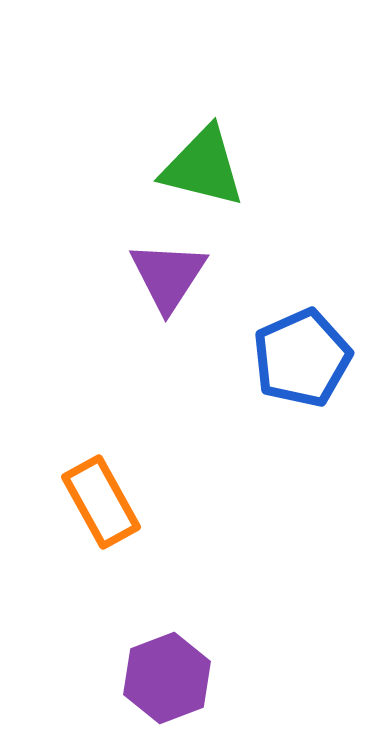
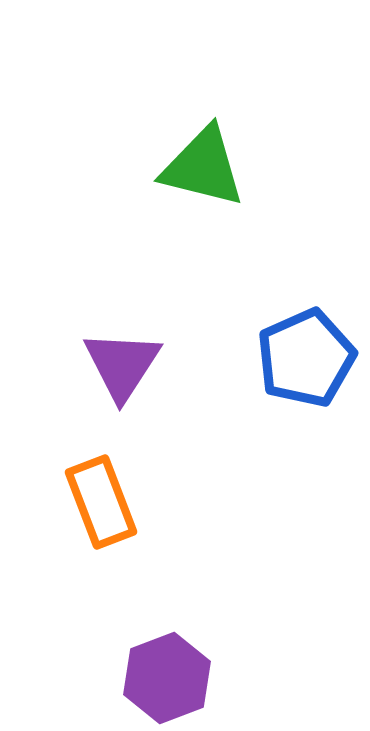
purple triangle: moved 46 px left, 89 px down
blue pentagon: moved 4 px right
orange rectangle: rotated 8 degrees clockwise
